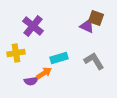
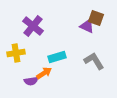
cyan rectangle: moved 2 px left, 1 px up
